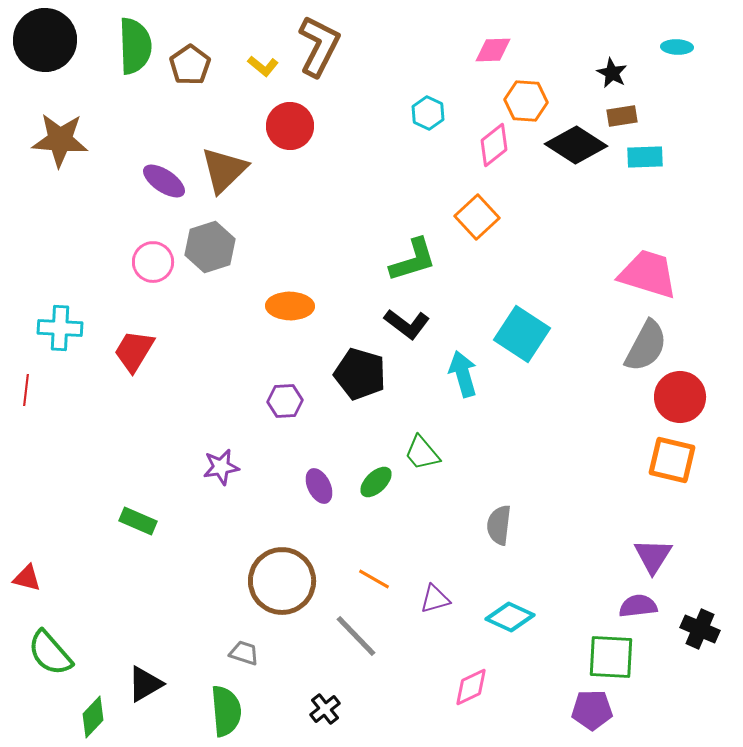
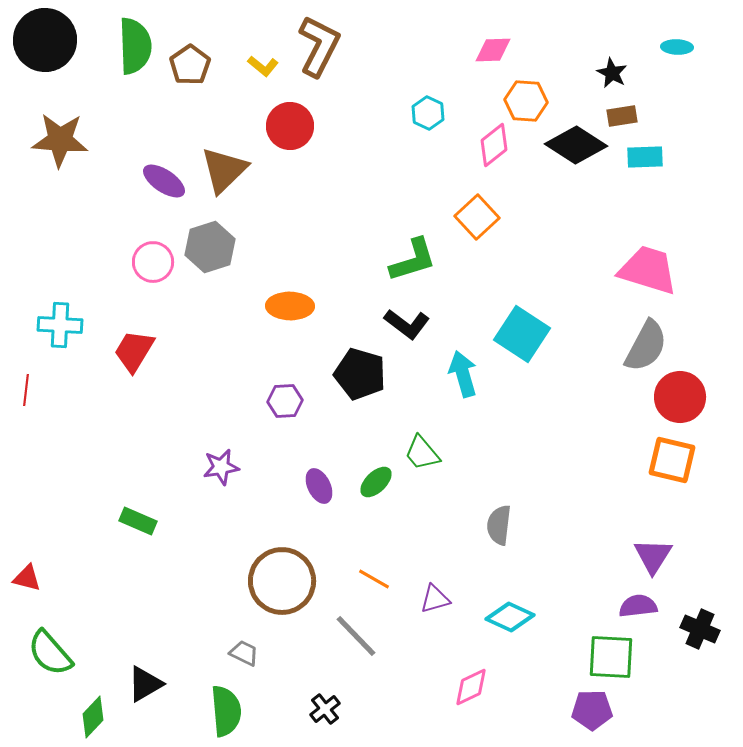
pink trapezoid at (648, 274): moved 4 px up
cyan cross at (60, 328): moved 3 px up
gray trapezoid at (244, 653): rotated 8 degrees clockwise
